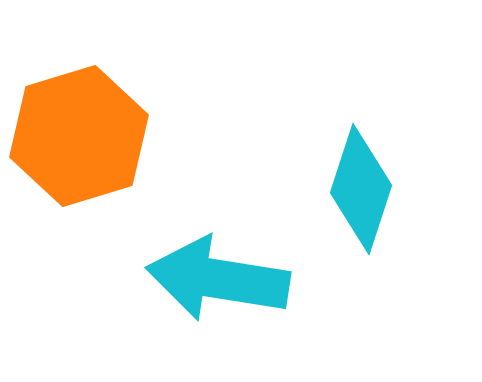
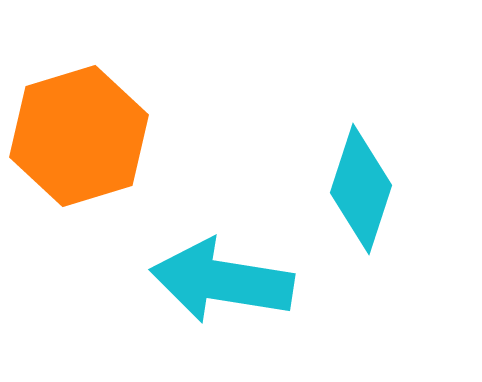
cyan arrow: moved 4 px right, 2 px down
